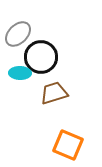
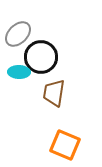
cyan ellipse: moved 1 px left, 1 px up
brown trapezoid: rotated 64 degrees counterclockwise
orange square: moved 3 px left
